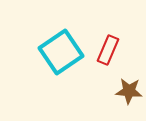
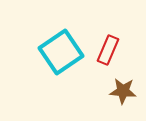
brown star: moved 6 px left
